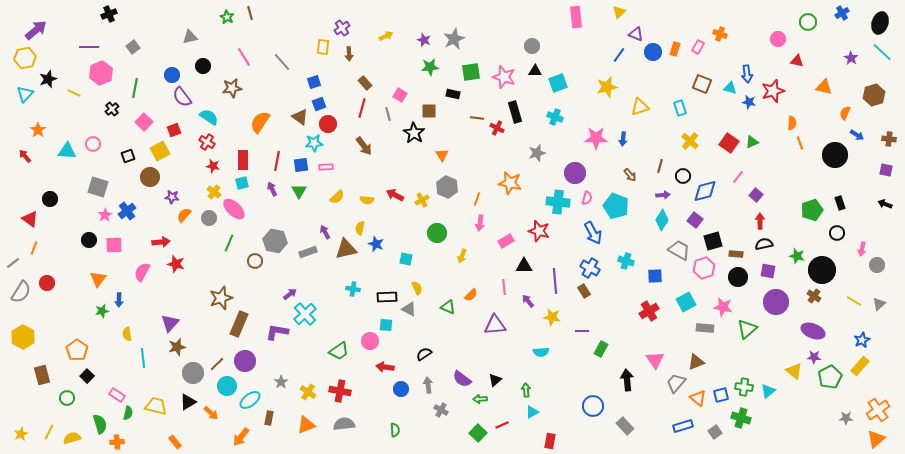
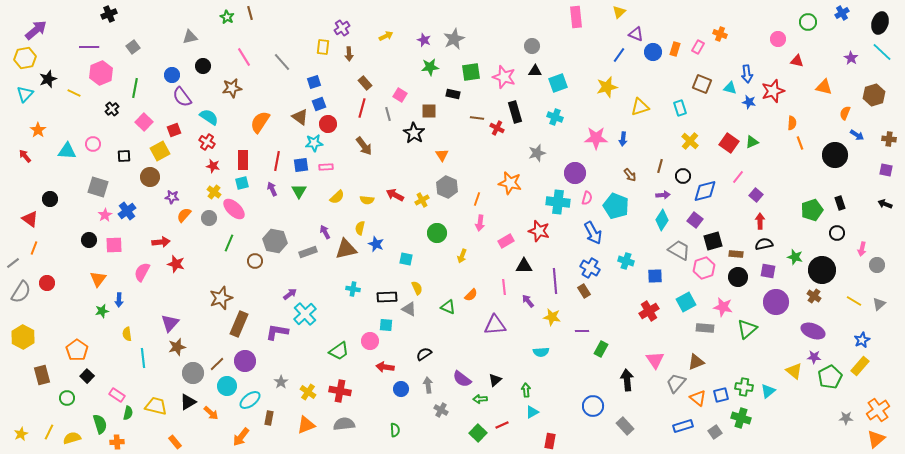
black square at (128, 156): moved 4 px left; rotated 16 degrees clockwise
green star at (797, 256): moved 2 px left, 1 px down
